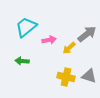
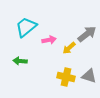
green arrow: moved 2 px left
